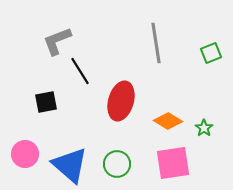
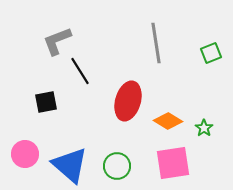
red ellipse: moved 7 px right
green circle: moved 2 px down
